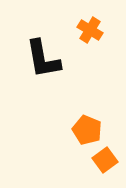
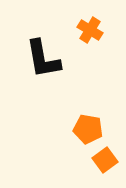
orange pentagon: moved 1 px right, 1 px up; rotated 12 degrees counterclockwise
